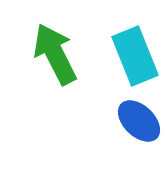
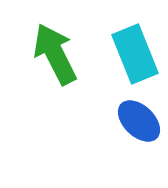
cyan rectangle: moved 2 px up
